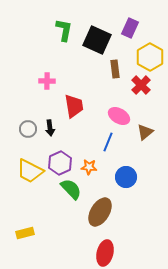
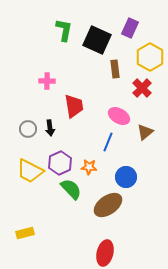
red cross: moved 1 px right, 3 px down
brown ellipse: moved 8 px right, 7 px up; rotated 24 degrees clockwise
